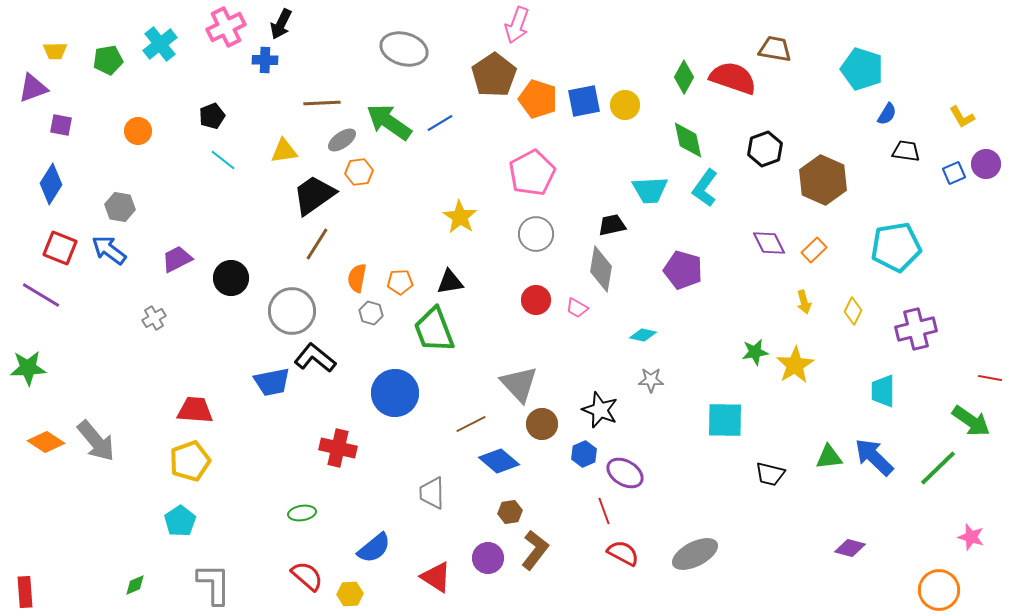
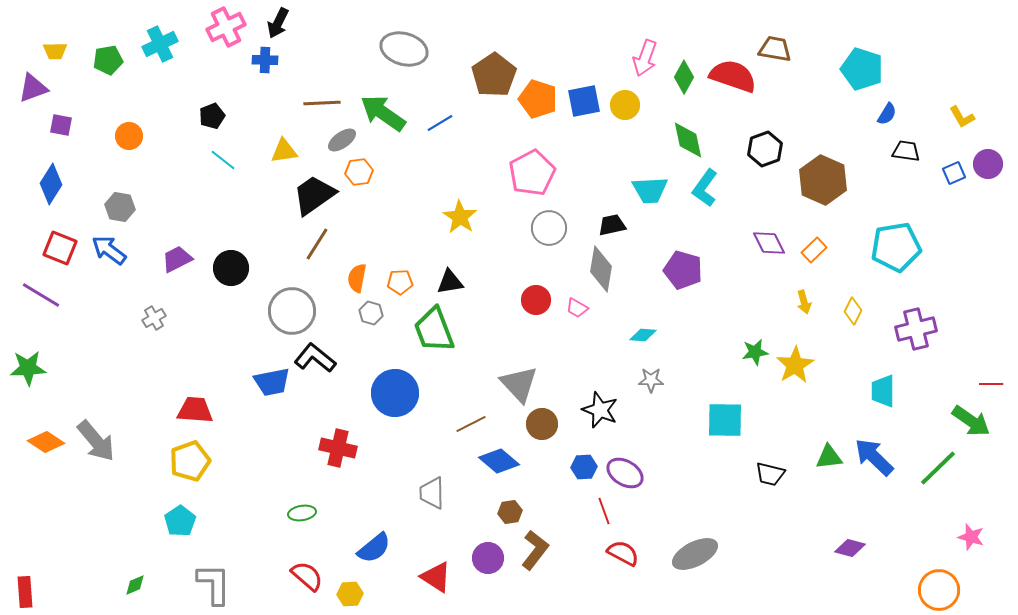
black arrow at (281, 24): moved 3 px left, 1 px up
pink arrow at (517, 25): moved 128 px right, 33 px down
cyan cross at (160, 44): rotated 12 degrees clockwise
red semicircle at (733, 78): moved 2 px up
green arrow at (389, 122): moved 6 px left, 9 px up
orange circle at (138, 131): moved 9 px left, 5 px down
purple circle at (986, 164): moved 2 px right
gray circle at (536, 234): moved 13 px right, 6 px up
black circle at (231, 278): moved 10 px up
cyan diamond at (643, 335): rotated 8 degrees counterclockwise
red line at (990, 378): moved 1 px right, 6 px down; rotated 10 degrees counterclockwise
blue hexagon at (584, 454): moved 13 px down; rotated 20 degrees clockwise
